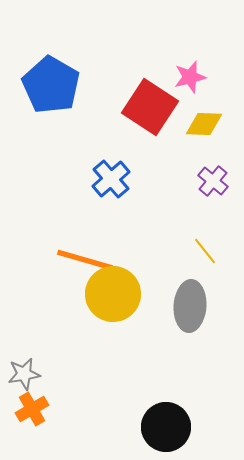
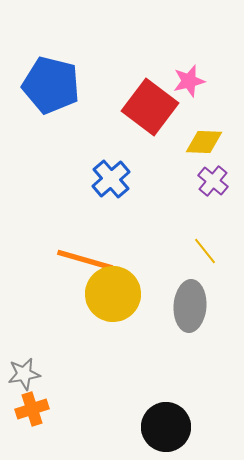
pink star: moved 1 px left, 4 px down
blue pentagon: rotated 16 degrees counterclockwise
red square: rotated 4 degrees clockwise
yellow diamond: moved 18 px down
orange cross: rotated 12 degrees clockwise
